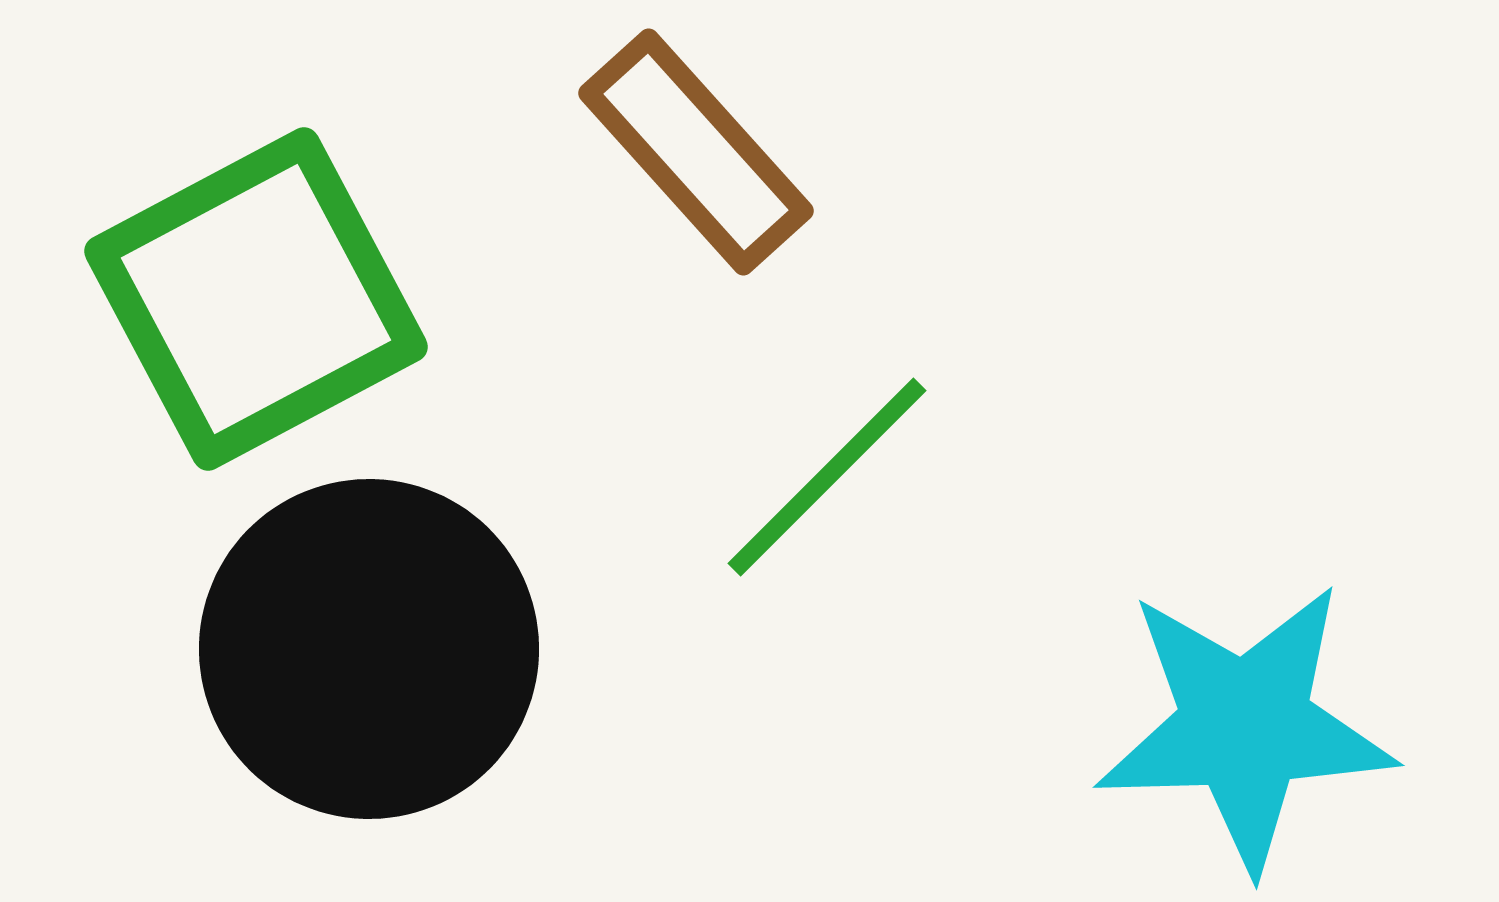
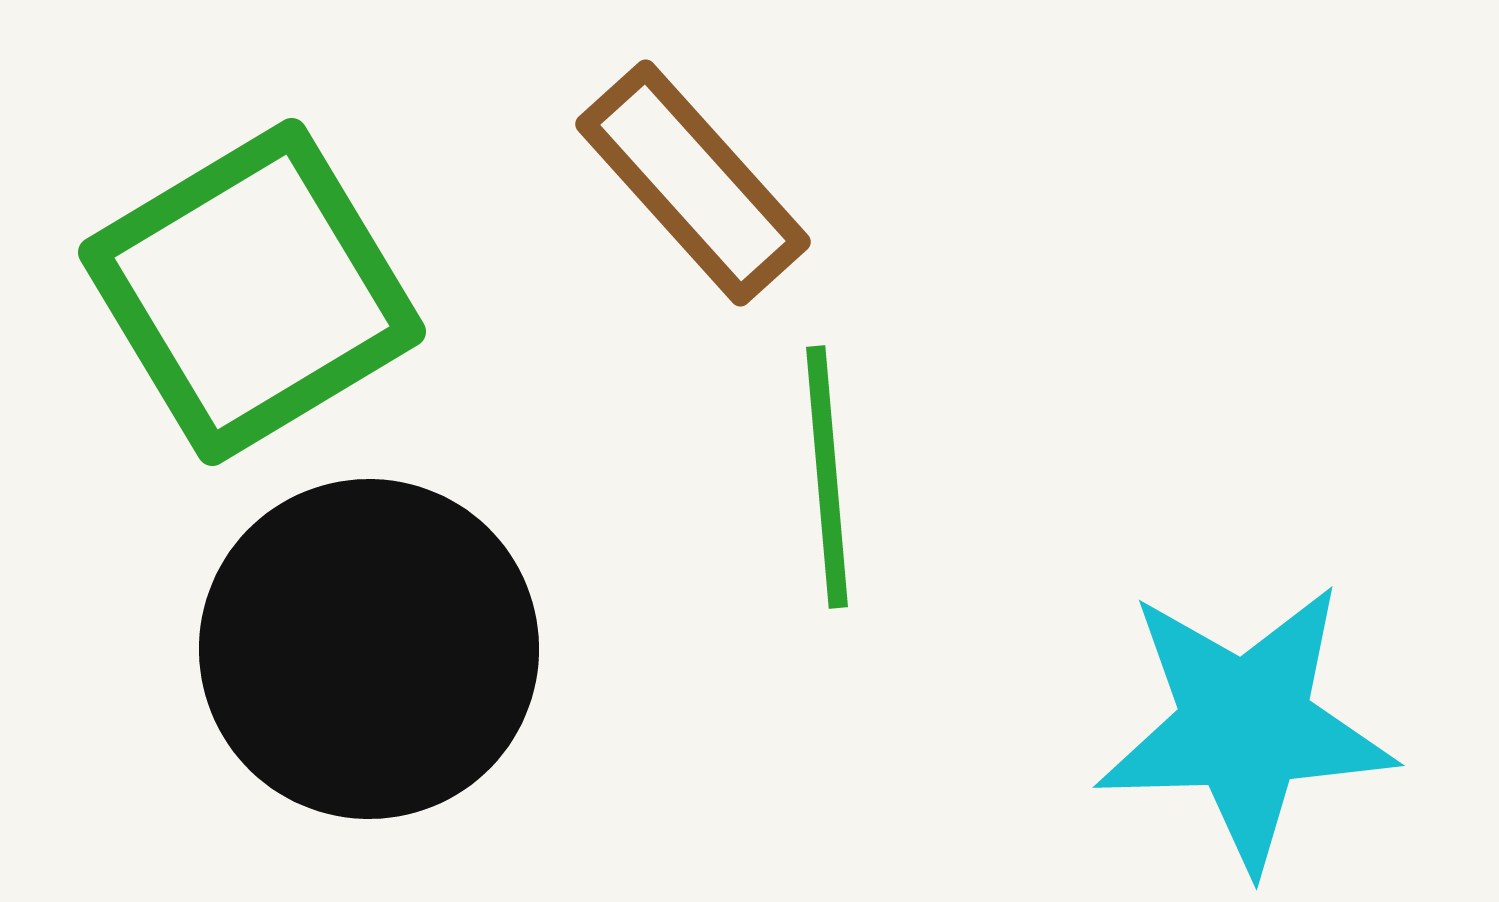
brown rectangle: moved 3 px left, 31 px down
green square: moved 4 px left, 7 px up; rotated 3 degrees counterclockwise
green line: rotated 50 degrees counterclockwise
